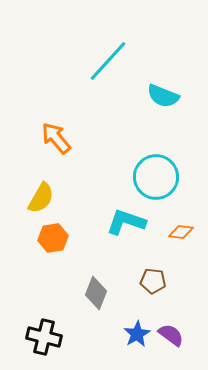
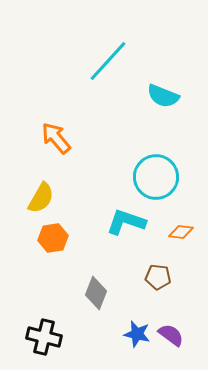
brown pentagon: moved 5 px right, 4 px up
blue star: rotated 28 degrees counterclockwise
